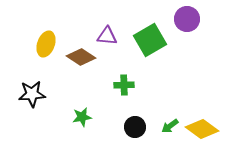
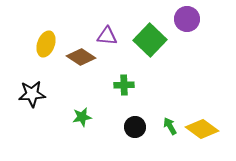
green square: rotated 16 degrees counterclockwise
green arrow: rotated 96 degrees clockwise
